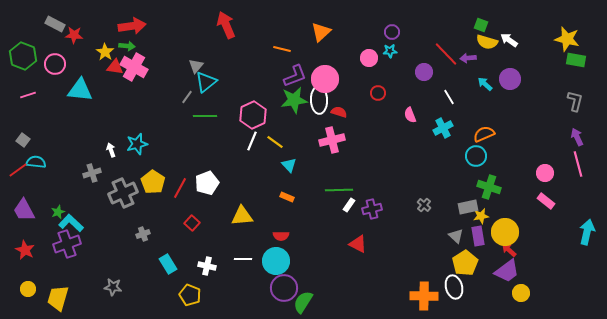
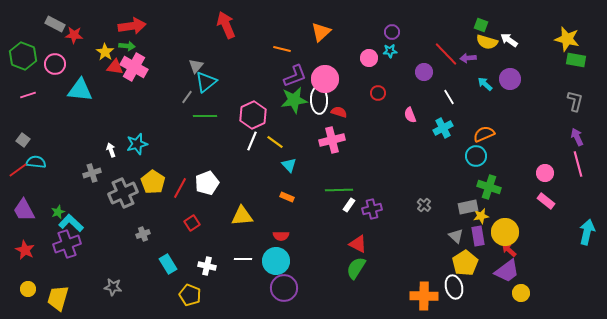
red square at (192, 223): rotated 14 degrees clockwise
green semicircle at (303, 302): moved 53 px right, 34 px up
